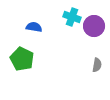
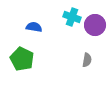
purple circle: moved 1 px right, 1 px up
gray semicircle: moved 10 px left, 5 px up
